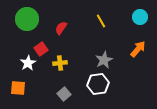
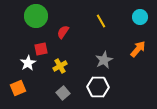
green circle: moved 9 px right, 3 px up
red semicircle: moved 2 px right, 4 px down
red square: rotated 24 degrees clockwise
yellow cross: moved 3 px down; rotated 24 degrees counterclockwise
white hexagon: moved 3 px down; rotated 10 degrees clockwise
orange square: rotated 28 degrees counterclockwise
gray square: moved 1 px left, 1 px up
